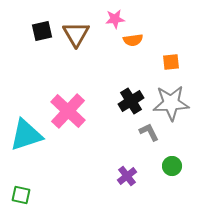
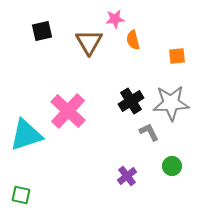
brown triangle: moved 13 px right, 8 px down
orange semicircle: rotated 84 degrees clockwise
orange square: moved 6 px right, 6 px up
